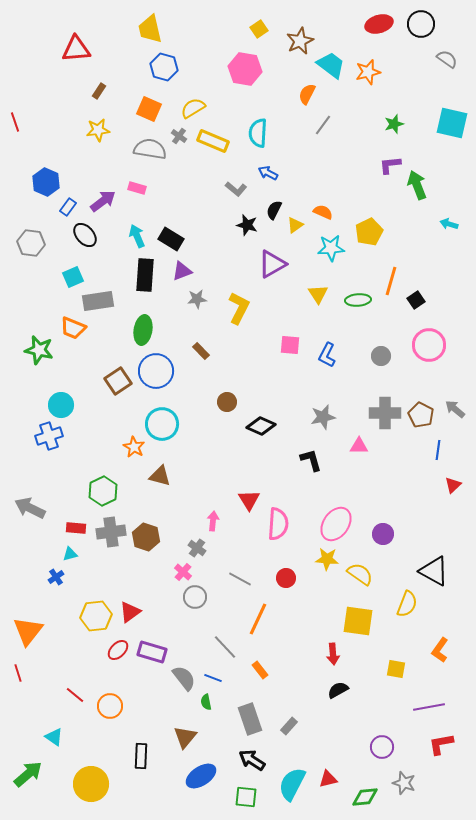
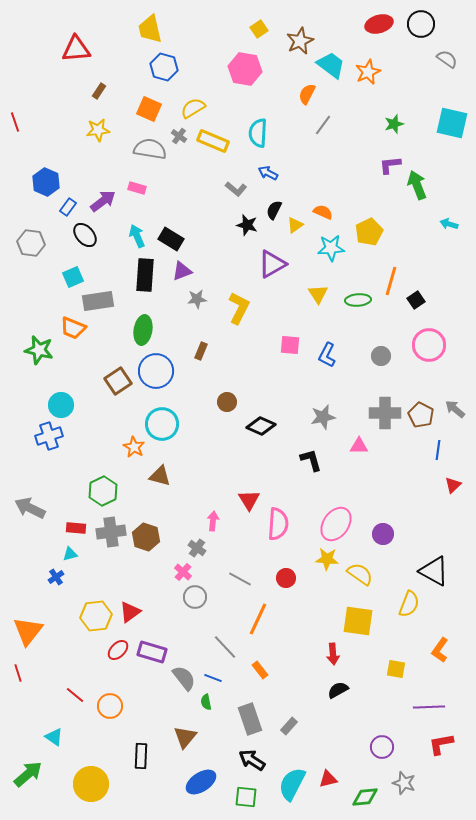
orange star at (368, 72): rotated 10 degrees counterclockwise
brown rectangle at (201, 351): rotated 66 degrees clockwise
yellow semicircle at (407, 604): moved 2 px right
purple line at (429, 707): rotated 8 degrees clockwise
blue ellipse at (201, 776): moved 6 px down
